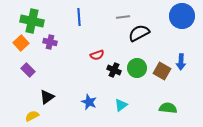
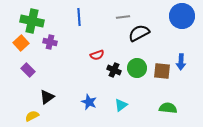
brown square: rotated 24 degrees counterclockwise
